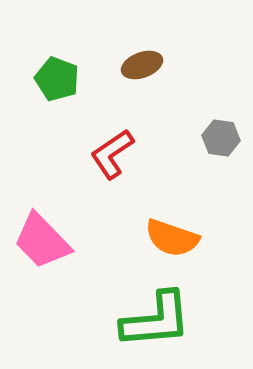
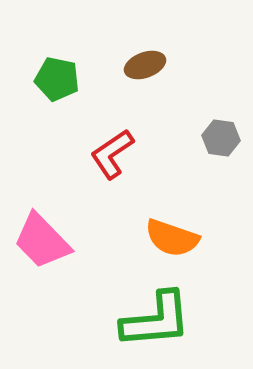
brown ellipse: moved 3 px right
green pentagon: rotated 9 degrees counterclockwise
